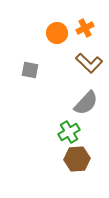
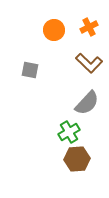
orange cross: moved 4 px right, 1 px up
orange circle: moved 3 px left, 3 px up
gray semicircle: moved 1 px right
